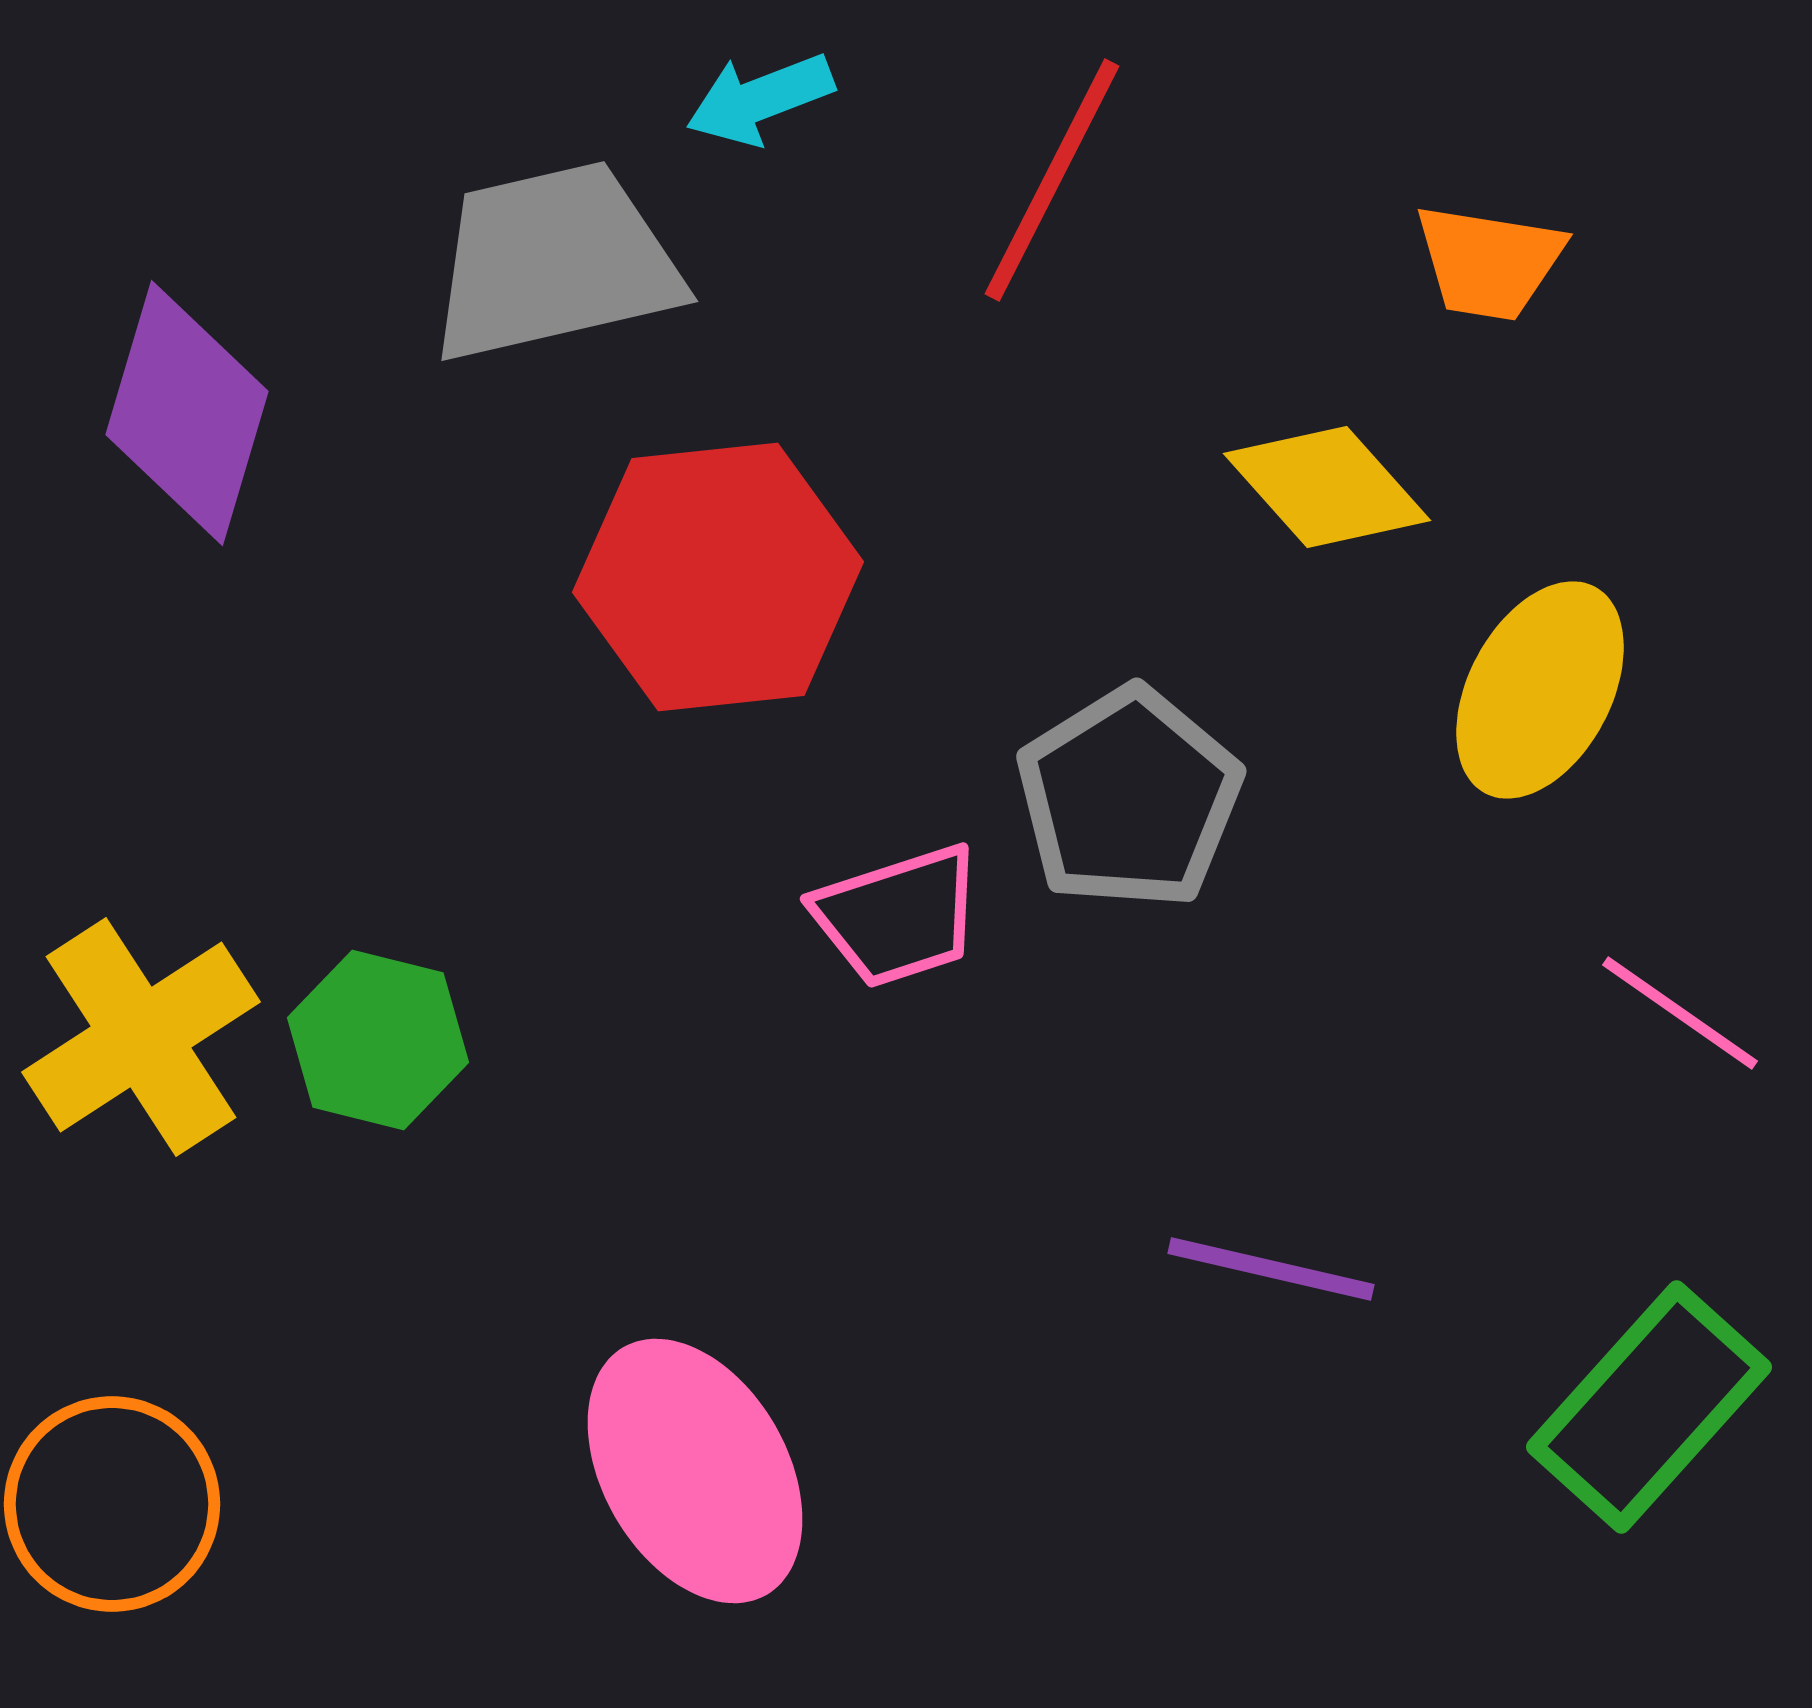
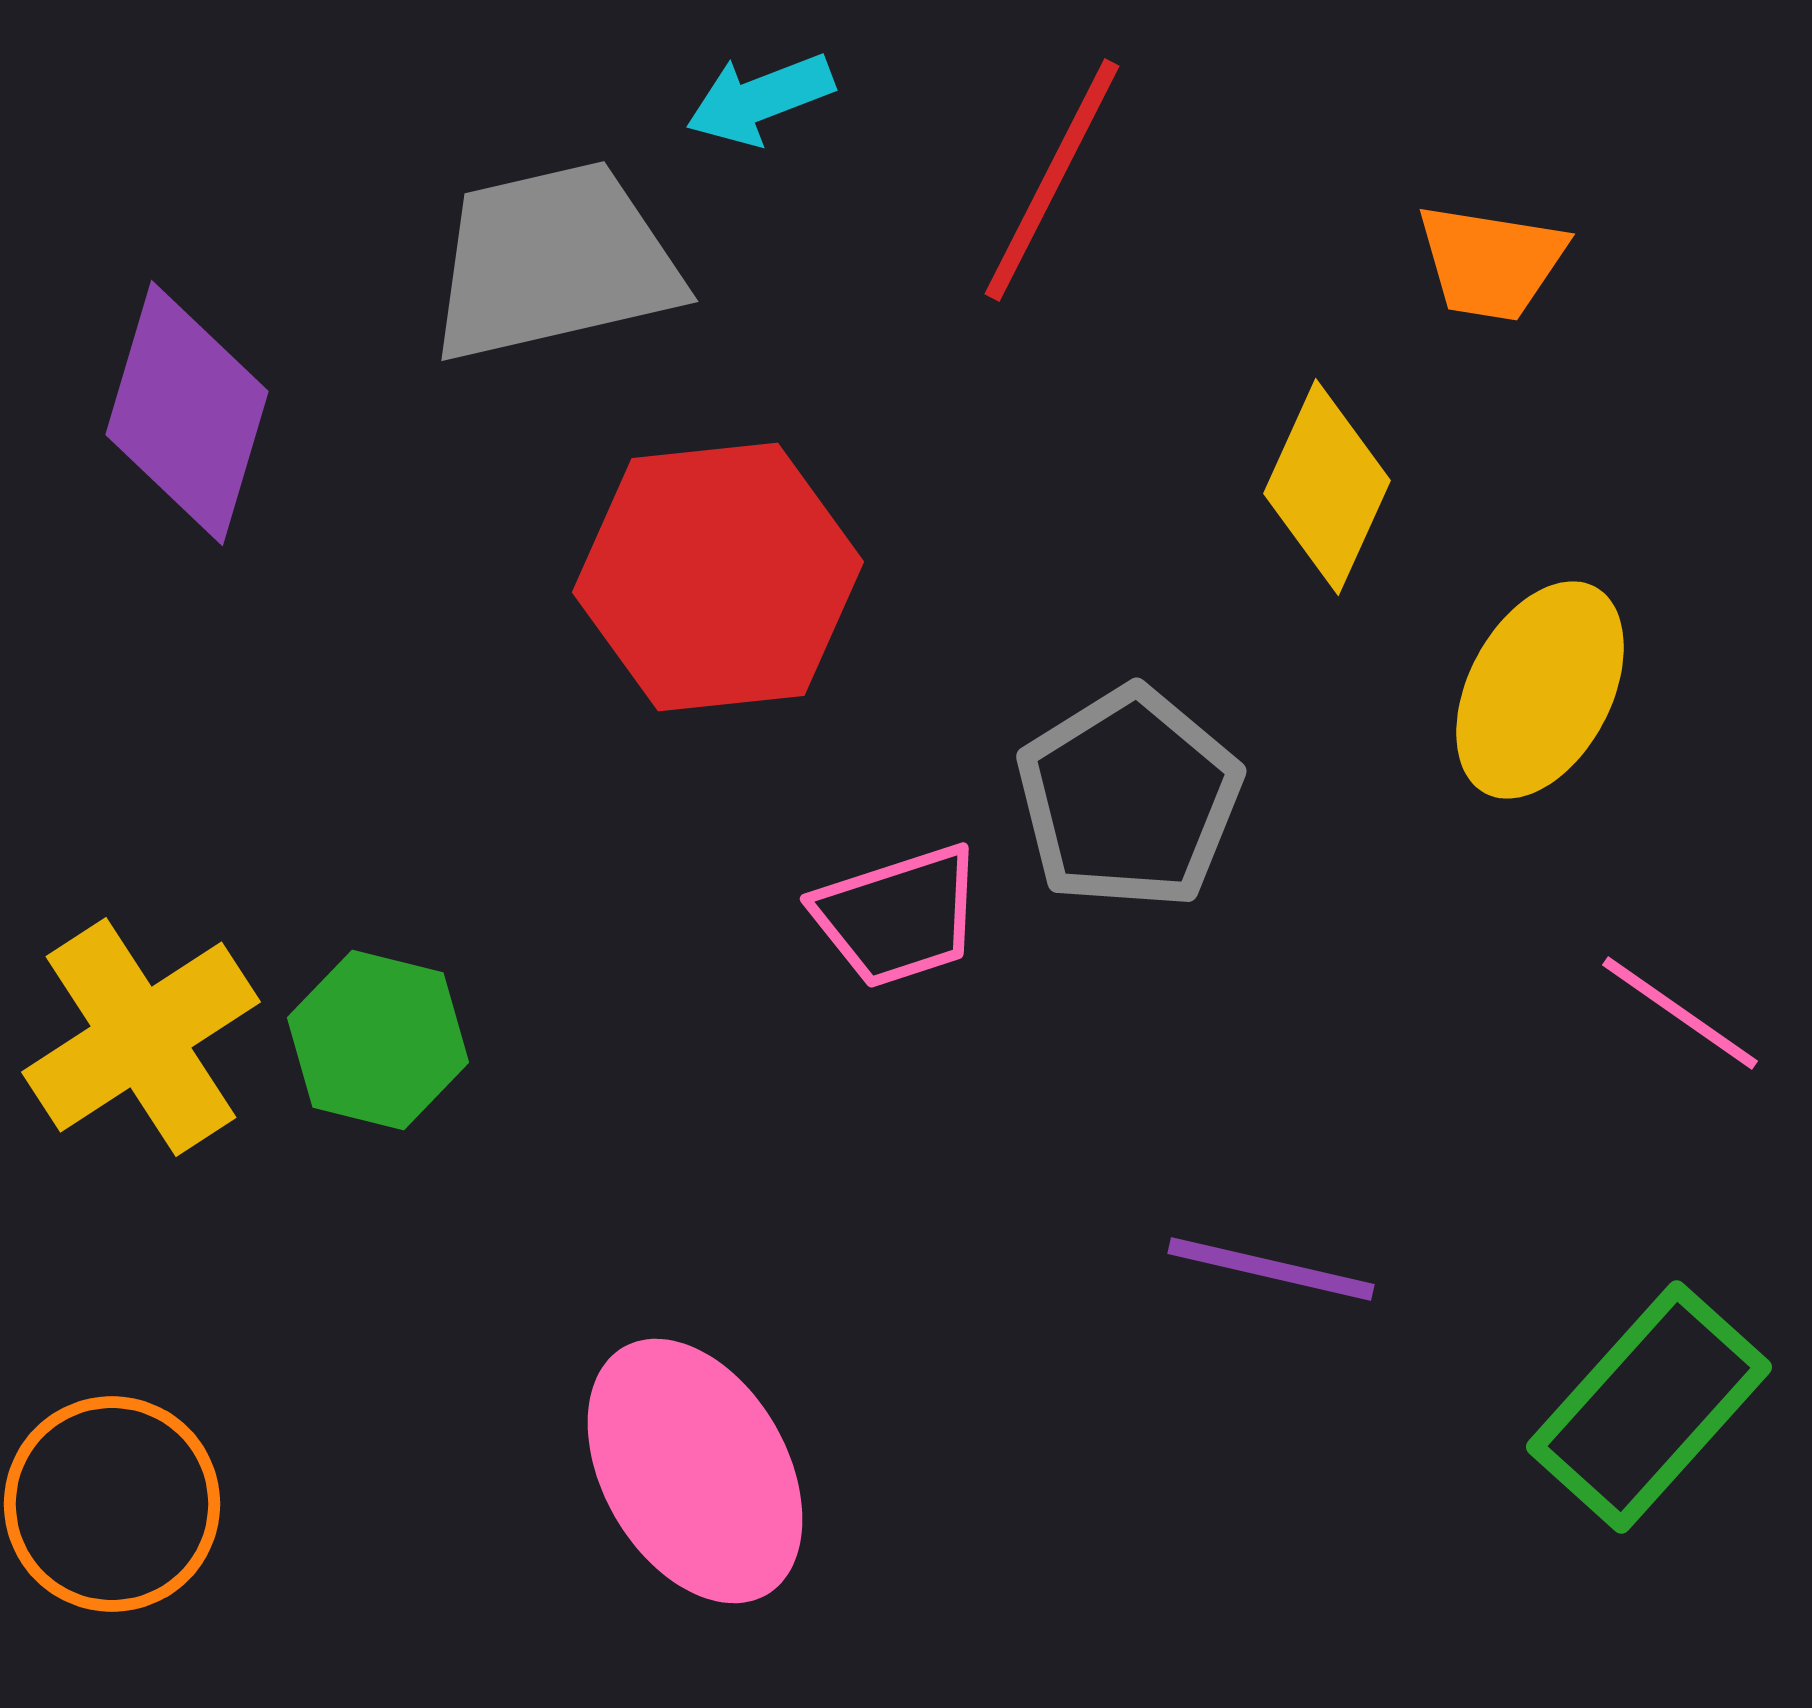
orange trapezoid: moved 2 px right
yellow diamond: rotated 66 degrees clockwise
